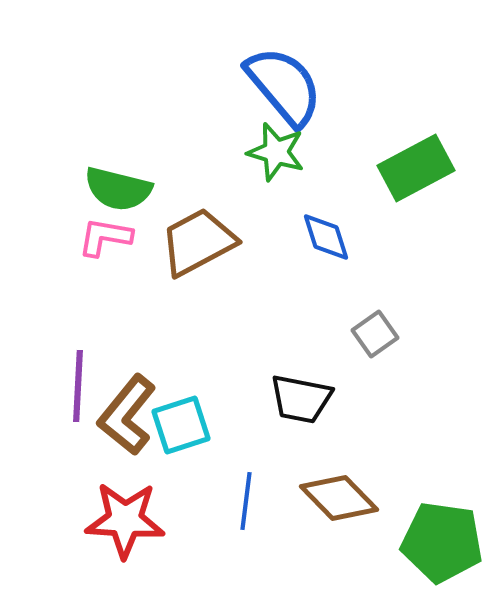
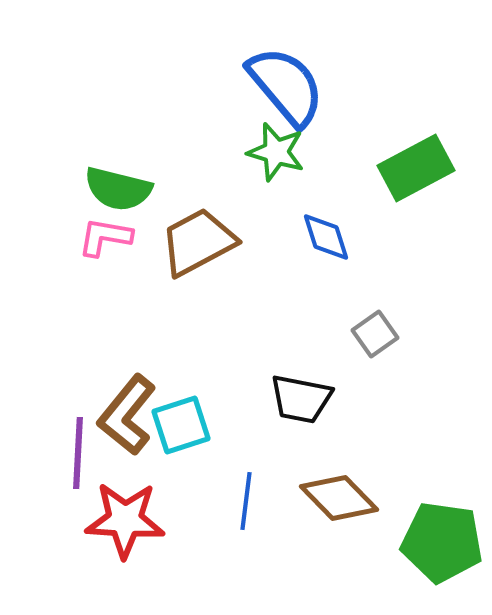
blue semicircle: moved 2 px right
purple line: moved 67 px down
